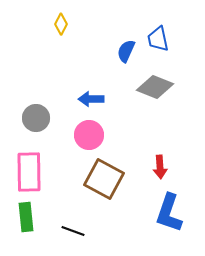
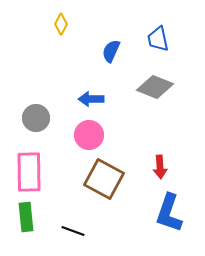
blue semicircle: moved 15 px left
